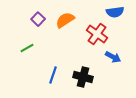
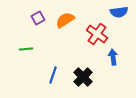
blue semicircle: moved 4 px right
purple square: moved 1 px up; rotated 16 degrees clockwise
green line: moved 1 px left, 1 px down; rotated 24 degrees clockwise
blue arrow: rotated 126 degrees counterclockwise
black cross: rotated 30 degrees clockwise
